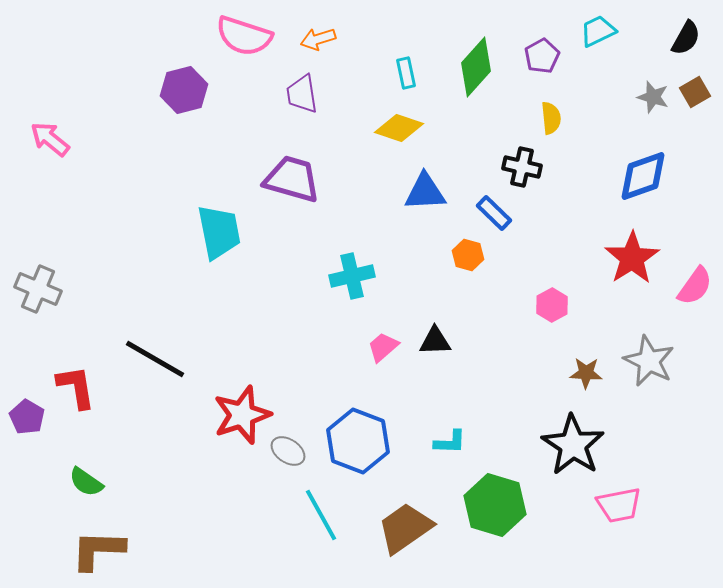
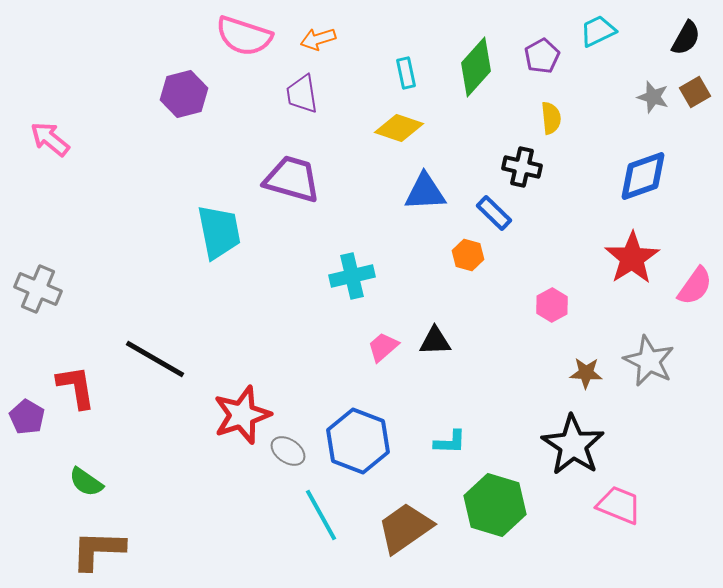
purple hexagon at (184, 90): moved 4 px down
pink trapezoid at (619, 505): rotated 147 degrees counterclockwise
